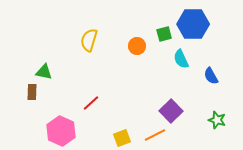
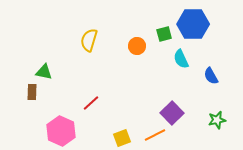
purple square: moved 1 px right, 2 px down
green star: rotated 30 degrees counterclockwise
